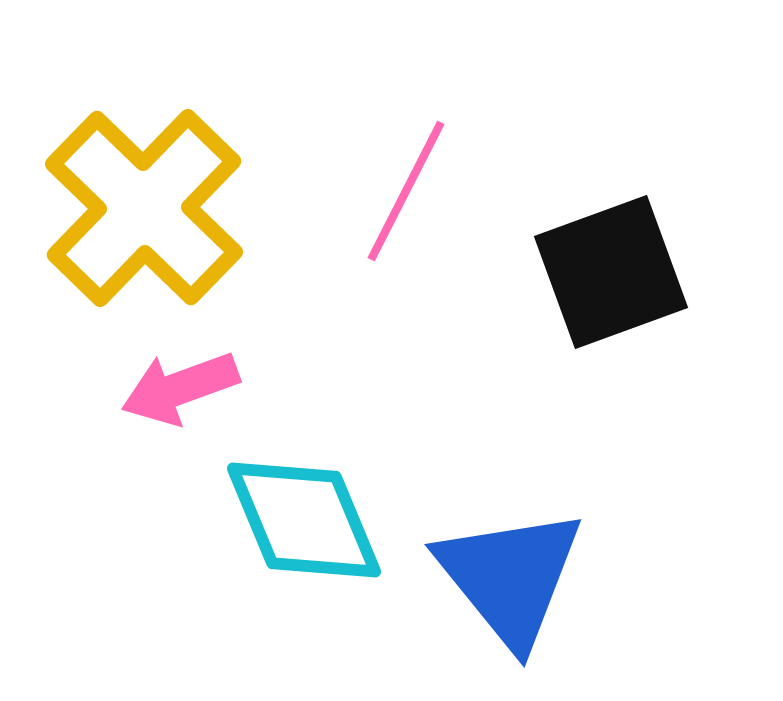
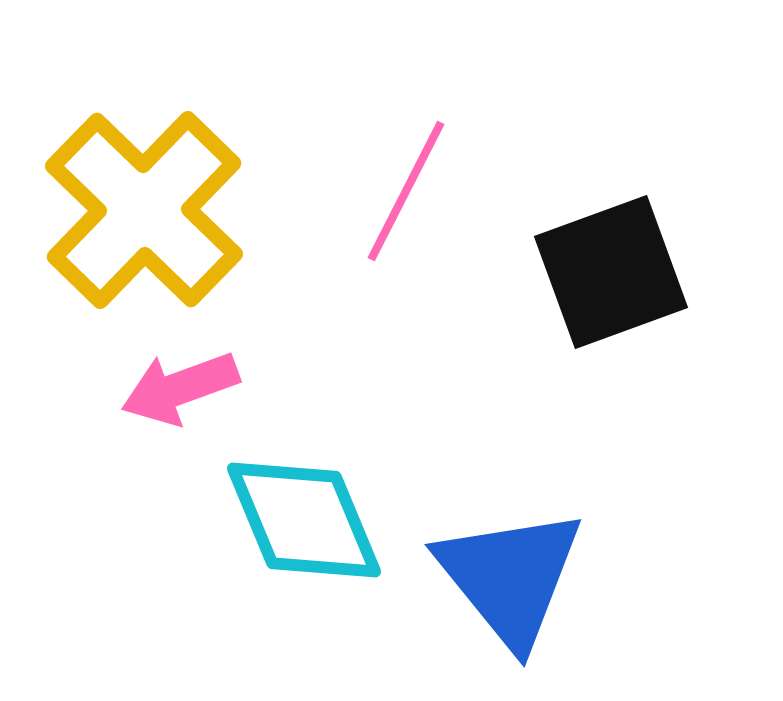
yellow cross: moved 2 px down
